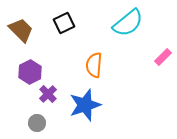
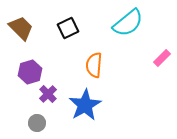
black square: moved 4 px right, 5 px down
brown trapezoid: moved 2 px up
pink rectangle: moved 1 px left, 1 px down
purple hexagon: rotated 10 degrees clockwise
blue star: rotated 12 degrees counterclockwise
